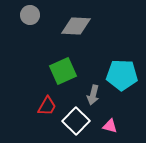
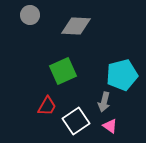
cyan pentagon: rotated 16 degrees counterclockwise
gray arrow: moved 11 px right, 7 px down
white square: rotated 12 degrees clockwise
pink triangle: rotated 21 degrees clockwise
